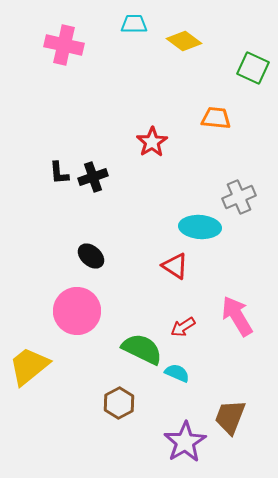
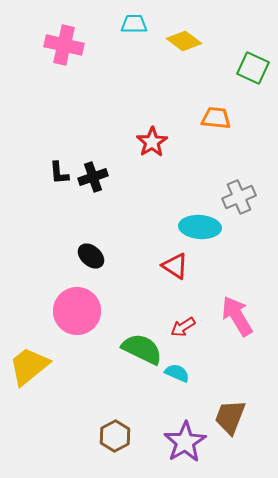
brown hexagon: moved 4 px left, 33 px down
